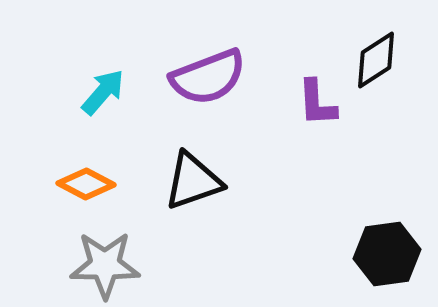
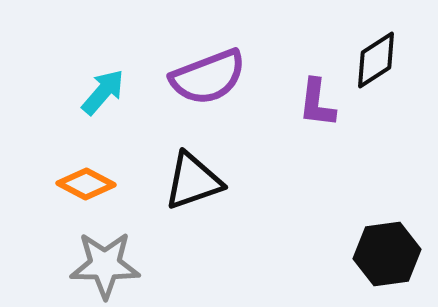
purple L-shape: rotated 10 degrees clockwise
